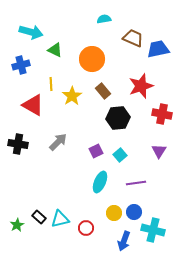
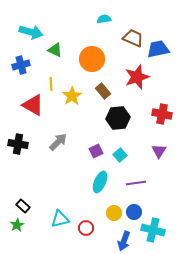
red star: moved 4 px left, 9 px up
black rectangle: moved 16 px left, 11 px up
